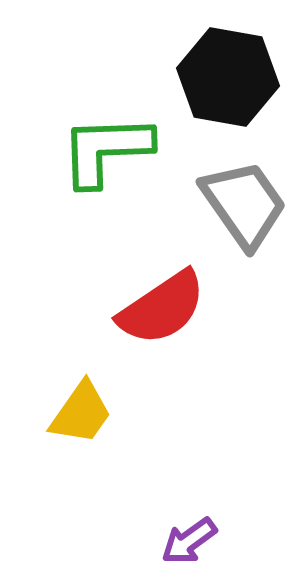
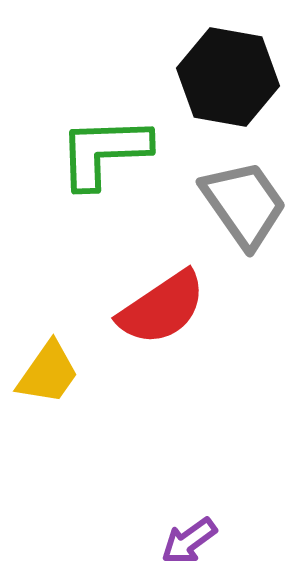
green L-shape: moved 2 px left, 2 px down
yellow trapezoid: moved 33 px left, 40 px up
